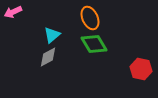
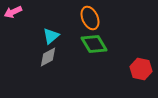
cyan triangle: moved 1 px left, 1 px down
